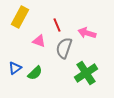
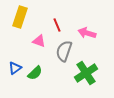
yellow rectangle: rotated 10 degrees counterclockwise
gray semicircle: moved 3 px down
